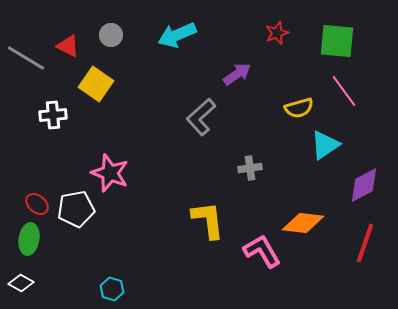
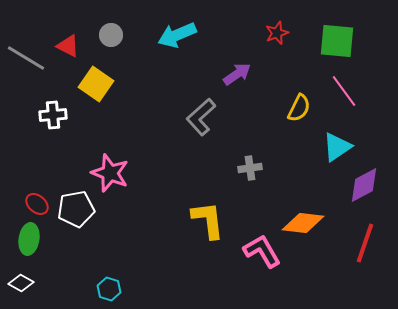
yellow semicircle: rotated 48 degrees counterclockwise
cyan triangle: moved 12 px right, 2 px down
cyan hexagon: moved 3 px left
